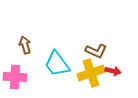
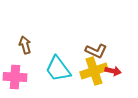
cyan trapezoid: moved 1 px right, 5 px down
yellow cross: moved 3 px right, 2 px up
